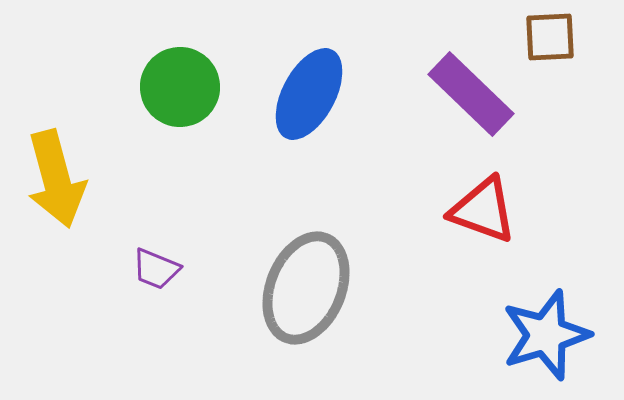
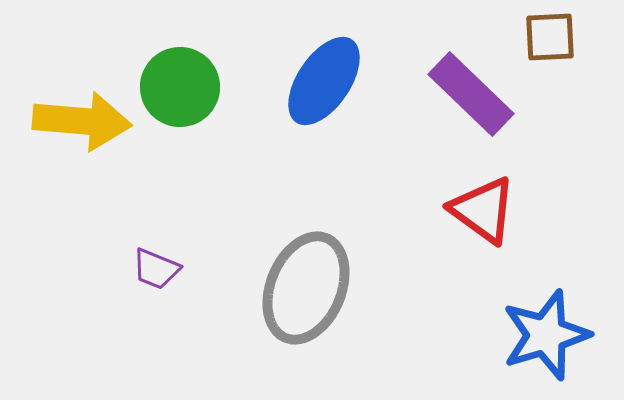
blue ellipse: moved 15 px right, 13 px up; rotated 6 degrees clockwise
yellow arrow: moved 26 px right, 58 px up; rotated 70 degrees counterclockwise
red triangle: rotated 16 degrees clockwise
